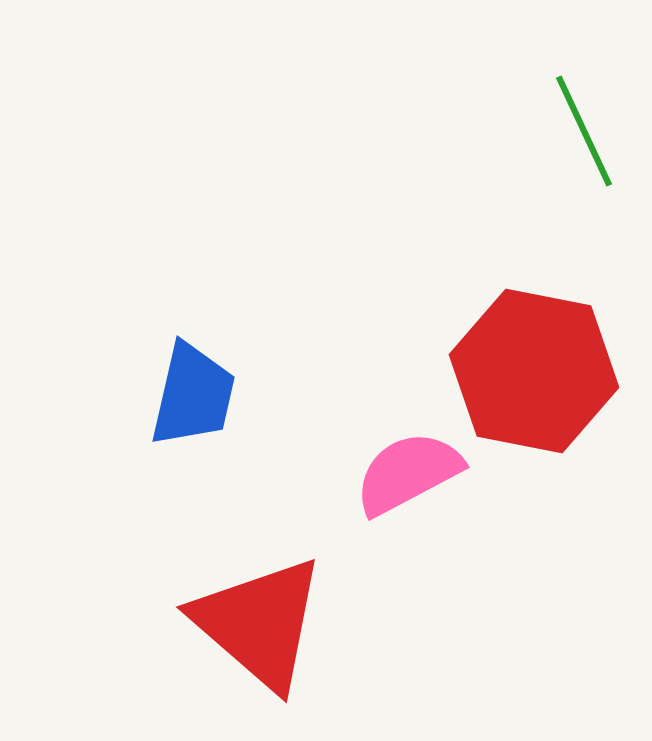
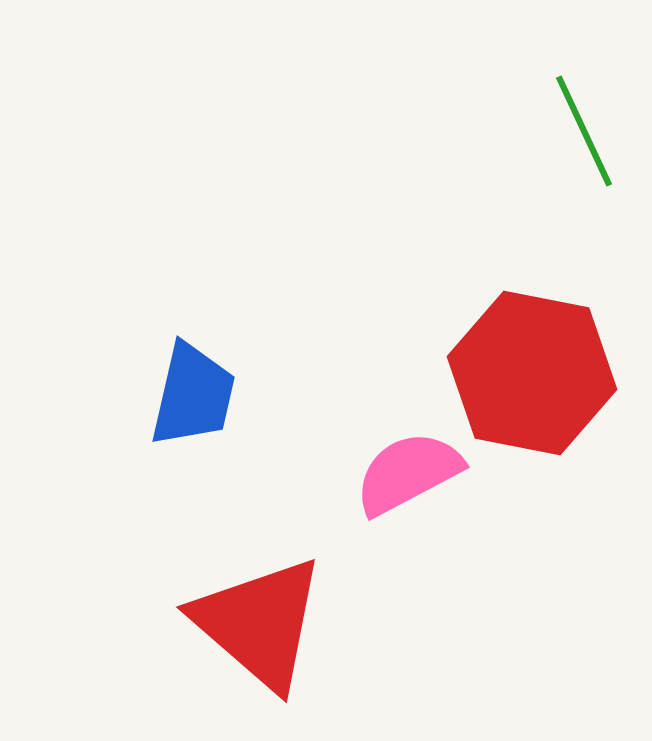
red hexagon: moved 2 px left, 2 px down
